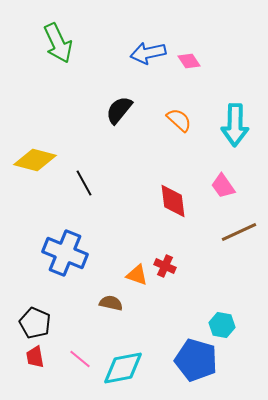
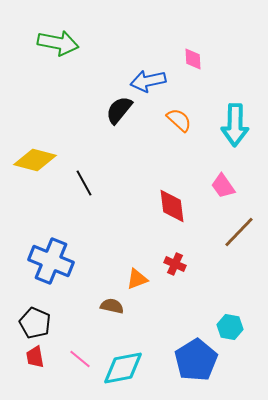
green arrow: rotated 54 degrees counterclockwise
blue arrow: moved 28 px down
pink diamond: moved 4 px right, 2 px up; rotated 30 degrees clockwise
red diamond: moved 1 px left, 5 px down
brown line: rotated 21 degrees counterclockwise
blue cross: moved 14 px left, 8 px down
red cross: moved 10 px right, 2 px up
orange triangle: moved 4 px down; rotated 40 degrees counterclockwise
brown semicircle: moved 1 px right, 3 px down
cyan hexagon: moved 8 px right, 2 px down
blue pentagon: rotated 24 degrees clockwise
